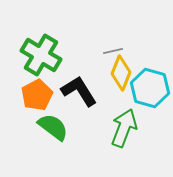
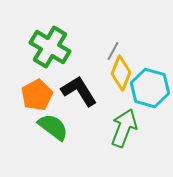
gray line: rotated 48 degrees counterclockwise
green cross: moved 9 px right, 8 px up
